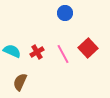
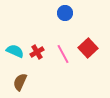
cyan semicircle: moved 3 px right
